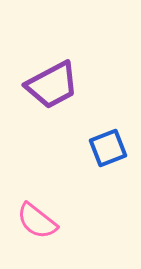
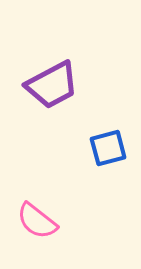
blue square: rotated 6 degrees clockwise
